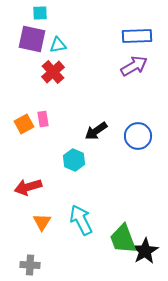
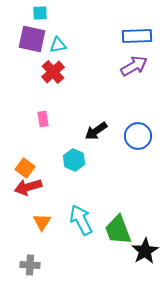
orange square: moved 1 px right, 44 px down; rotated 24 degrees counterclockwise
green trapezoid: moved 5 px left, 9 px up
